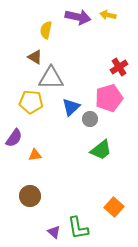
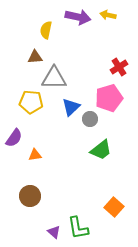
brown triangle: rotated 35 degrees counterclockwise
gray triangle: moved 3 px right
